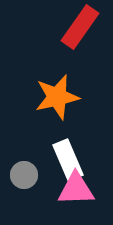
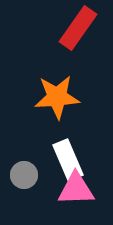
red rectangle: moved 2 px left, 1 px down
orange star: rotated 9 degrees clockwise
